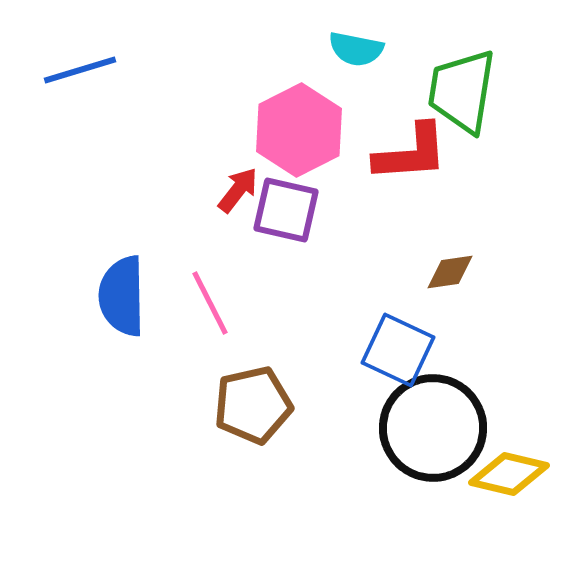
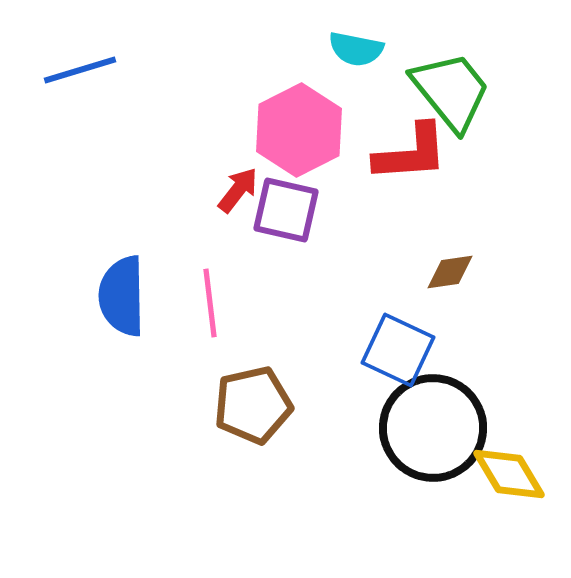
green trapezoid: moved 11 px left; rotated 132 degrees clockwise
pink line: rotated 20 degrees clockwise
yellow diamond: rotated 46 degrees clockwise
